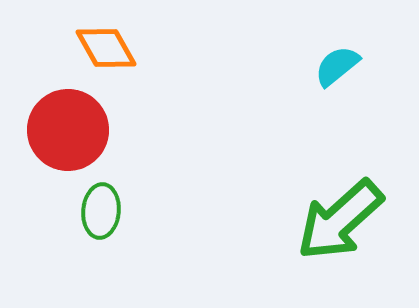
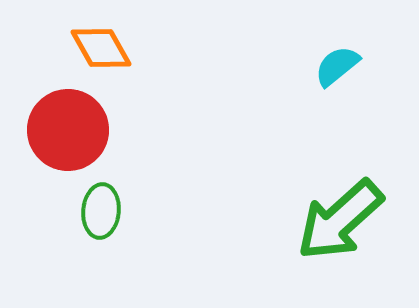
orange diamond: moved 5 px left
